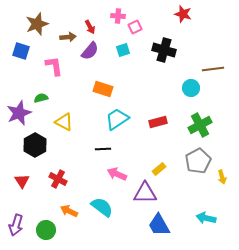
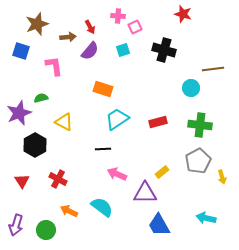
green cross: rotated 35 degrees clockwise
yellow rectangle: moved 3 px right, 3 px down
